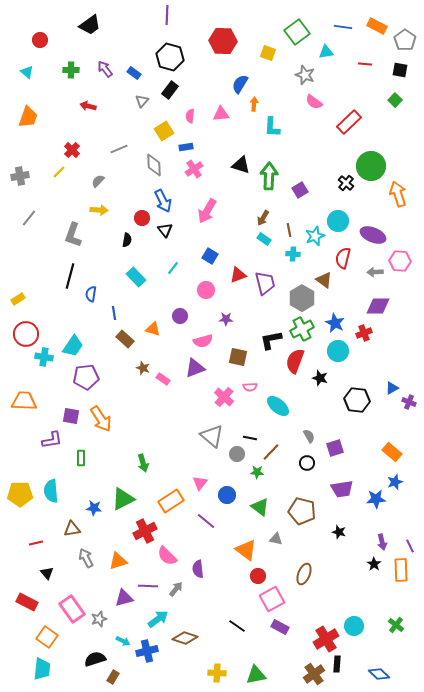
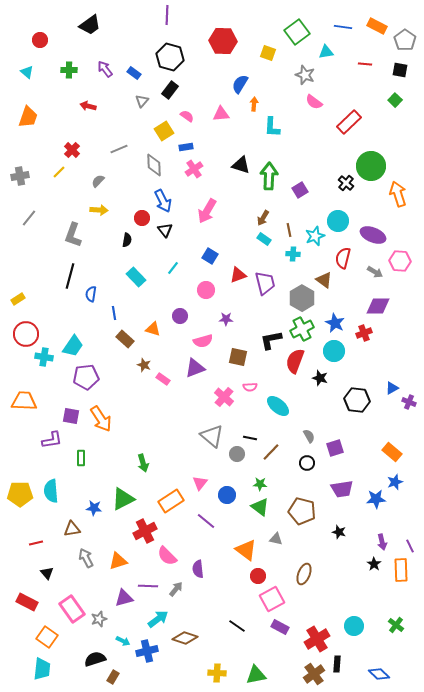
green cross at (71, 70): moved 2 px left
pink semicircle at (190, 116): moved 3 px left; rotated 120 degrees clockwise
gray arrow at (375, 272): rotated 147 degrees counterclockwise
cyan circle at (338, 351): moved 4 px left
brown star at (143, 368): moved 1 px right, 3 px up
green star at (257, 472): moved 3 px right, 12 px down
red cross at (326, 639): moved 9 px left
